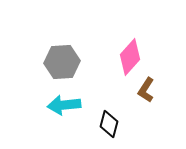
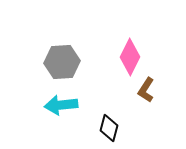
pink diamond: rotated 15 degrees counterclockwise
cyan arrow: moved 3 px left
black diamond: moved 4 px down
